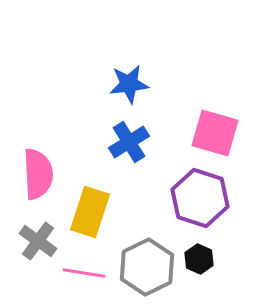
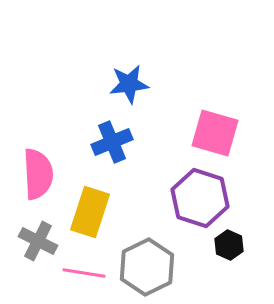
blue cross: moved 17 px left; rotated 9 degrees clockwise
gray cross: rotated 9 degrees counterclockwise
black hexagon: moved 30 px right, 14 px up
